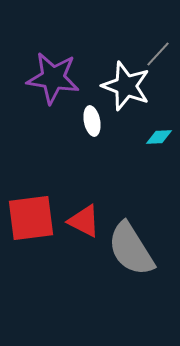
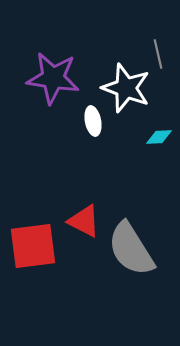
gray line: rotated 56 degrees counterclockwise
white star: moved 2 px down
white ellipse: moved 1 px right
red square: moved 2 px right, 28 px down
